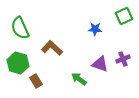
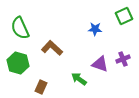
brown rectangle: moved 5 px right, 6 px down; rotated 56 degrees clockwise
